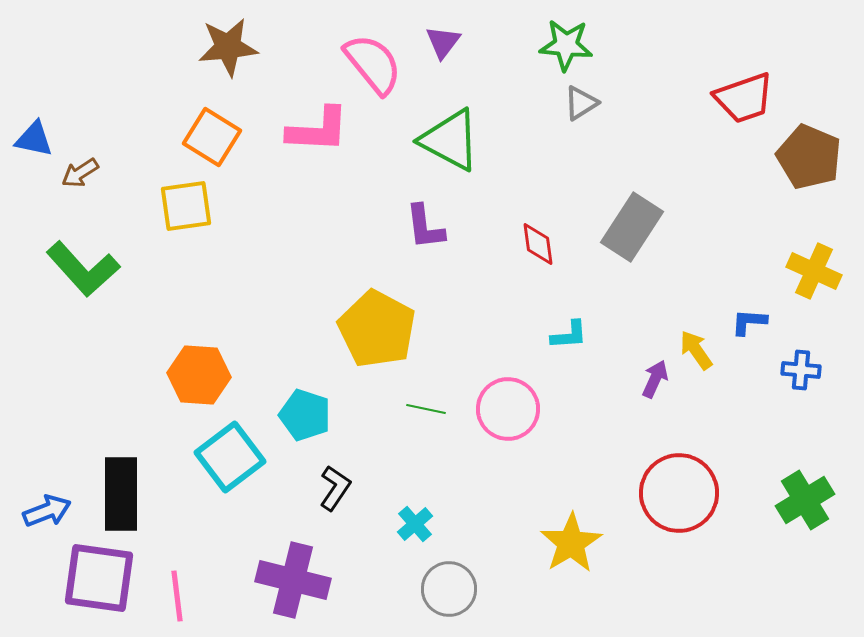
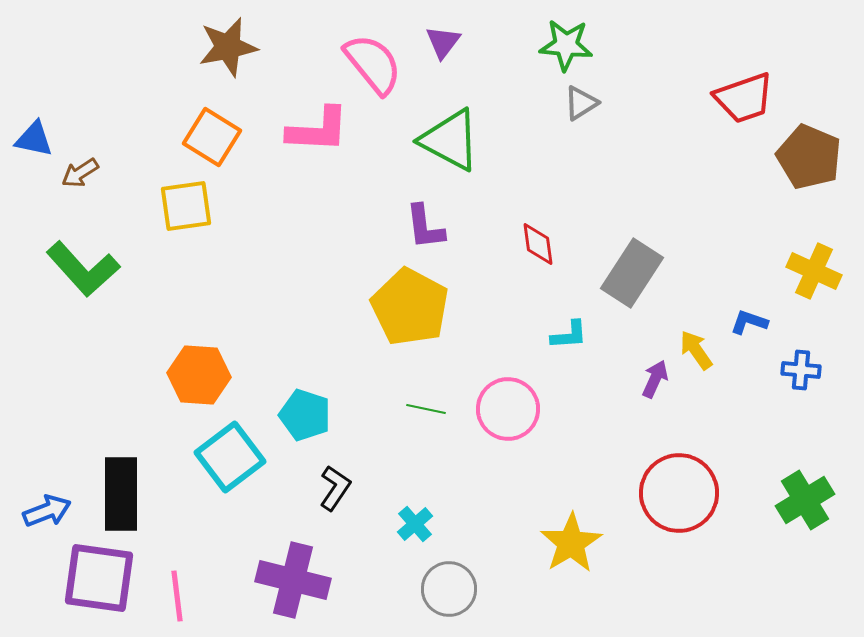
brown star: rotated 6 degrees counterclockwise
gray rectangle: moved 46 px down
blue L-shape: rotated 15 degrees clockwise
yellow pentagon: moved 33 px right, 22 px up
